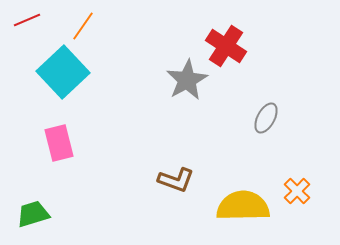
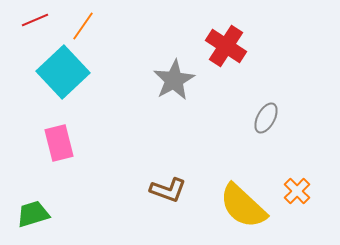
red line: moved 8 px right
gray star: moved 13 px left
brown L-shape: moved 8 px left, 10 px down
yellow semicircle: rotated 136 degrees counterclockwise
